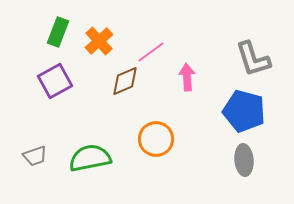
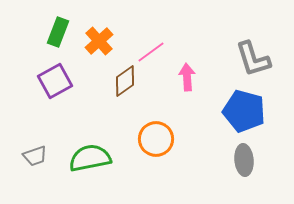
brown diamond: rotated 12 degrees counterclockwise
